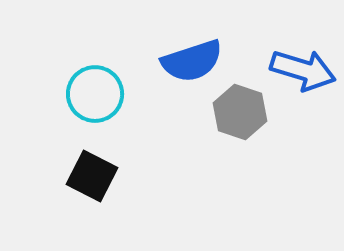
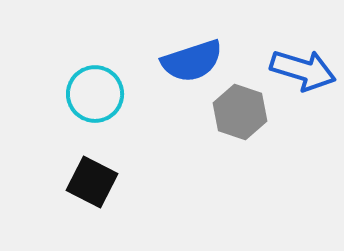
black square: moved 6 px down
